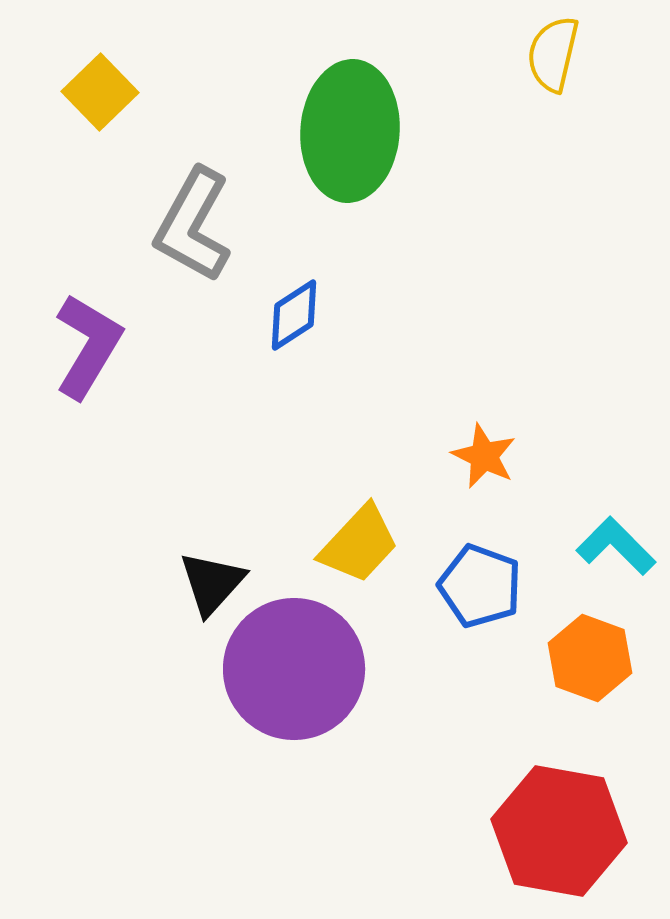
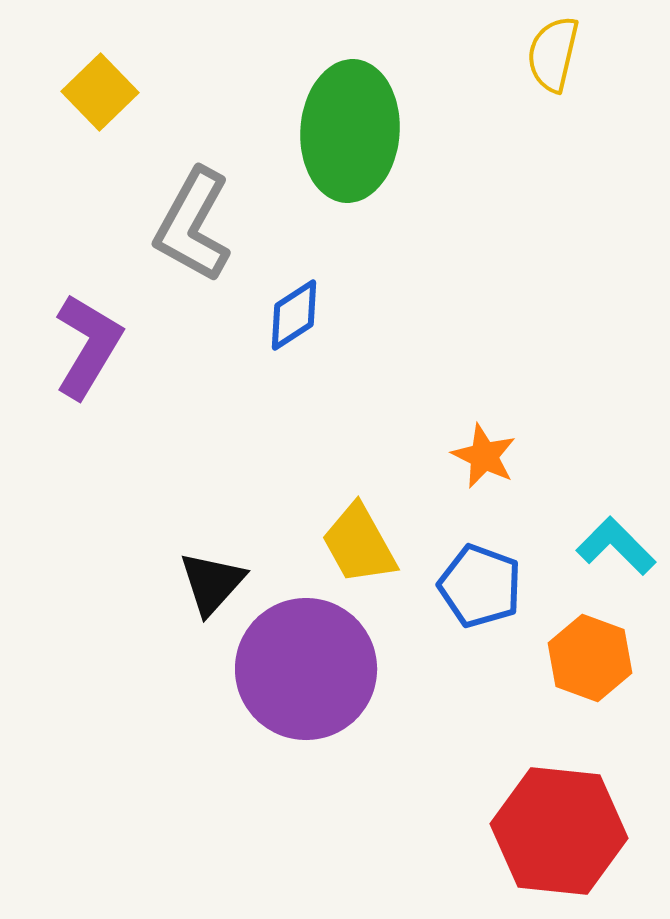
yellow trapezoid: rotated 108 degrees clockwise
purple circle: moved 12 px right
red hexagon: rotated 4 degrees counterclockwise
